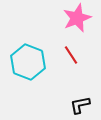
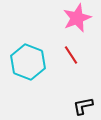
black L-shape: moved 3 px right, 1 px down
